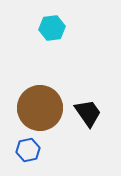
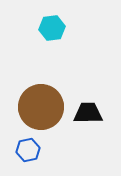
brown circle: moved 1 px right, 1 px up
black trapezoid: rotated 56 degrees counterclockwise
